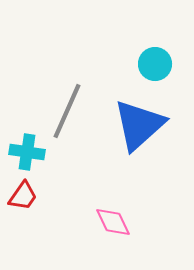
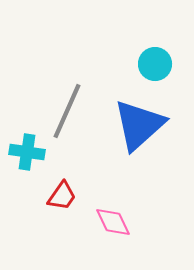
red trapezoid: moved 39 px right
